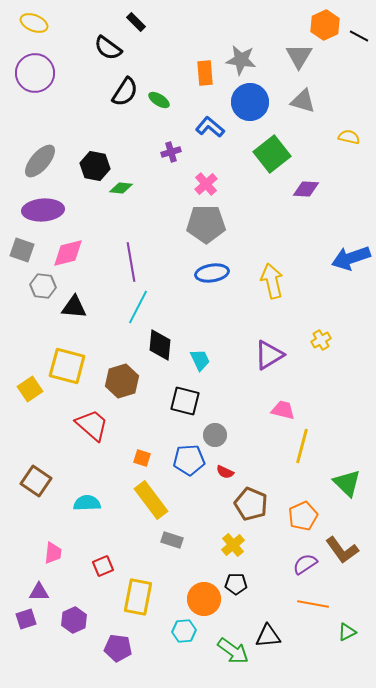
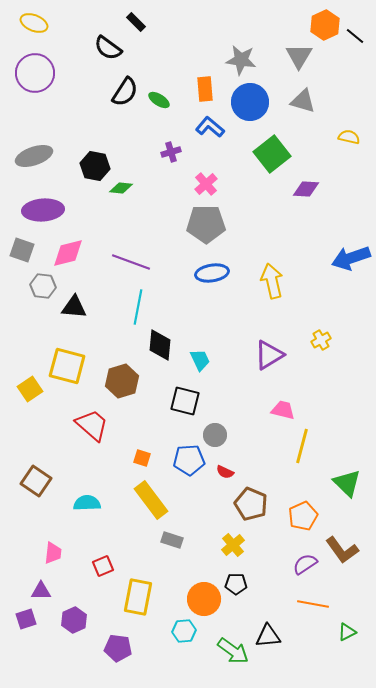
black line at (359, 36): moved 4 px left; rotated 12 degrees clockwise
orange rectangle at (205, 73): moved 16 px down
gray ellipse at (40, 161): moved 6 px left, 5 px up; rotated 30 degrees clockwise
purple line at (131, 262): rotated 60 degrees counterclockwise
cyan line at (138, 307): rotated 16 degrees counterclockwise
purple triangle at (39, 592): moved 2 px right, 1 px up
